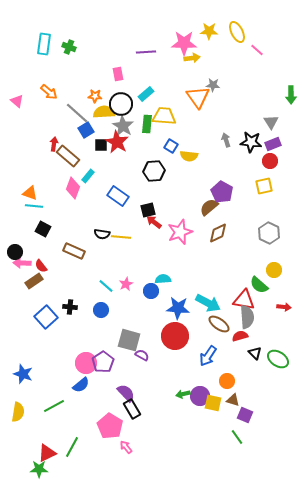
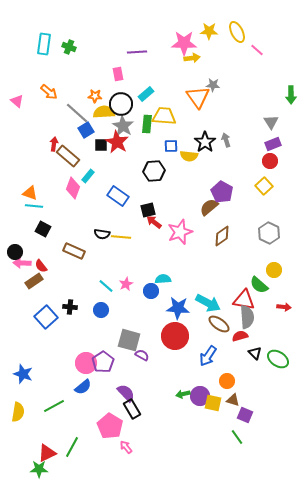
purple line at (146, 52): moved 9 px left
black star at (251, 142): moved 46 px left; rotated 30 degrees clockwise
blue square at (171, 146): rotated 32 degrees counterclockwise
yellow square at (264, 186): rotated 30 degrees counterclockwise
brown diamond at (218, 233): moved 4 px right, 3 px down; rotated 10 degrees counterclockwise
blue semicircle at (81, 385): moved 2 px right, 2 px down
